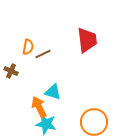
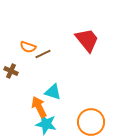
red trapezoid: rotated 32 degrees counterclockwise
orange semicircle: rotated 98 degrees clockwise
orange circle: moved 3 px left
